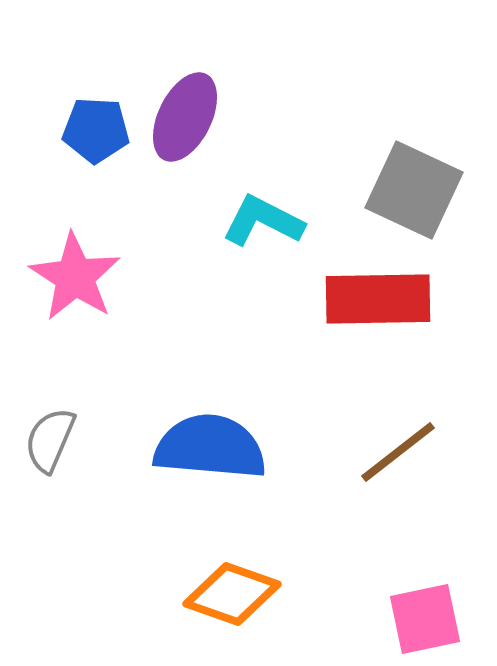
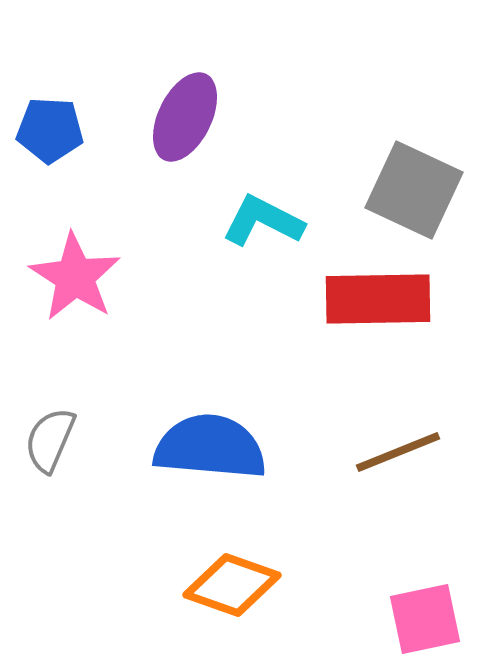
blue pentagon: moved 46 px left
brown line: rotated 16 degrees clockwise
orange diamond: moved 9 px up
